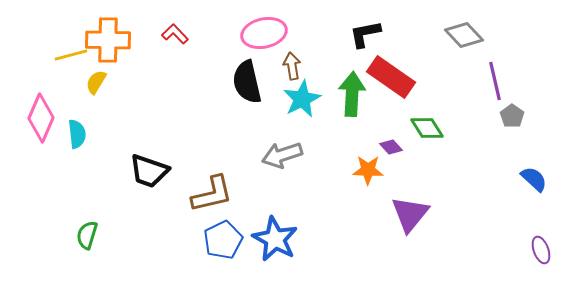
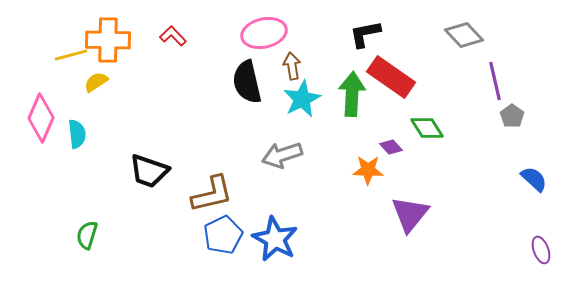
red L-shape: moved 2 px left, 2 px down
yellow semicircle: rotated 25 degrees clockwise
blue pentagon: moved 5 px up
